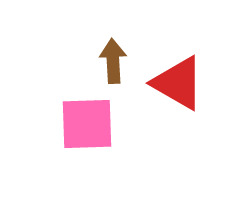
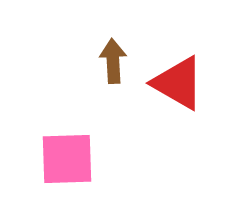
pink square: moved 20 px left, 35 px down
